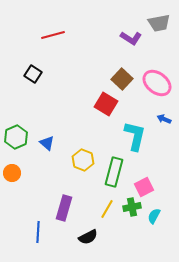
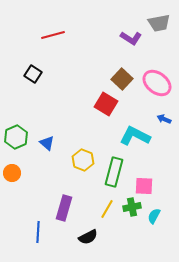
cyan L-shape: rotated 76 degrees counterclockwise
pink square: moved 1 px up; rotated 30 degrees clockwise
